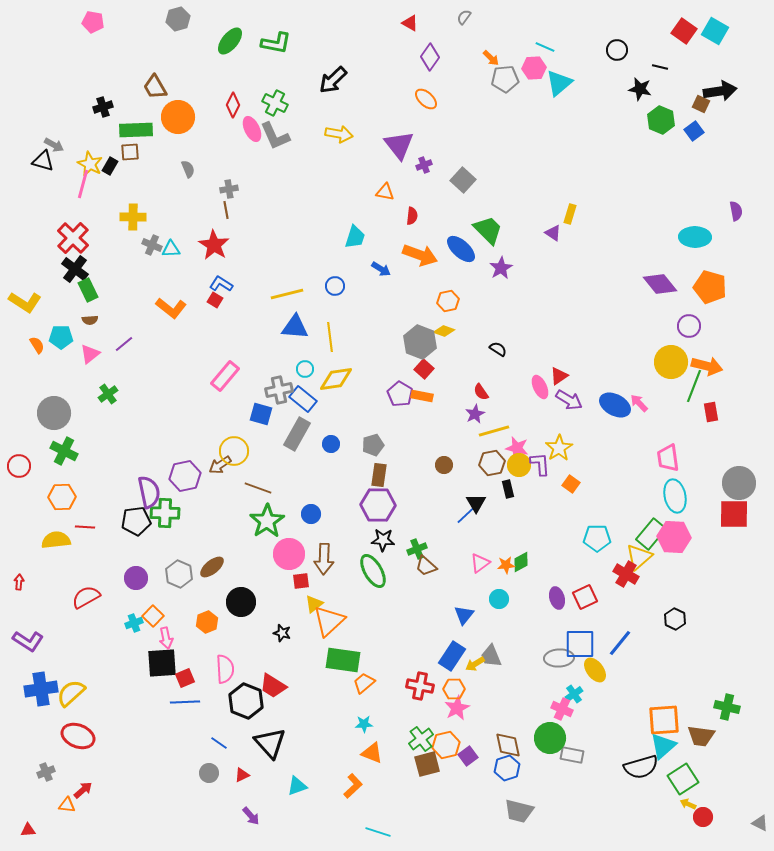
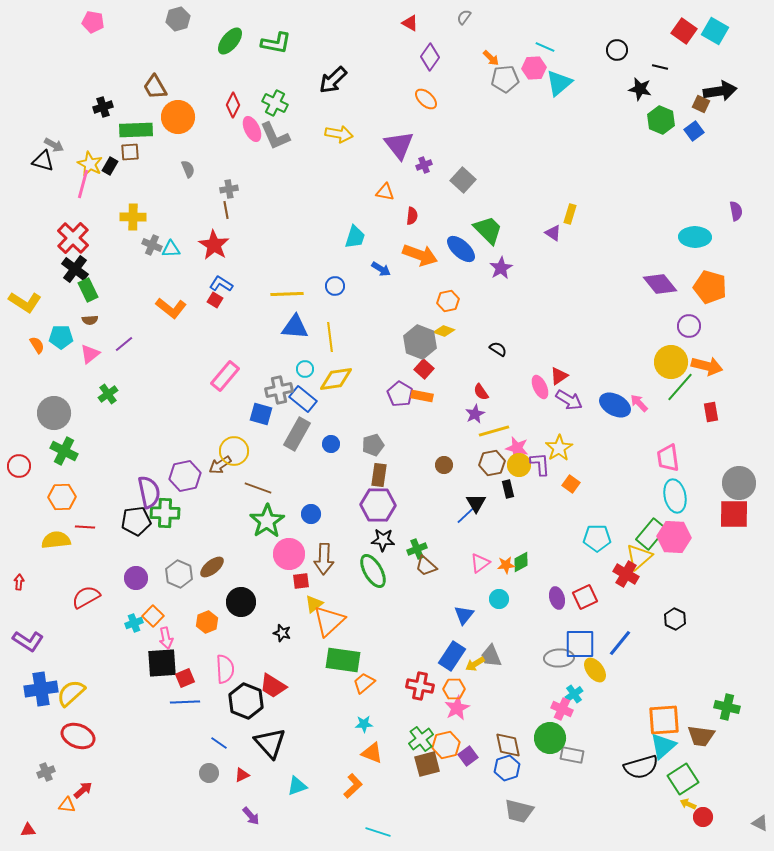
yellow line at (287, 294): rotated 12 degrees clockwise
green line at (694, 386): moved 14 px left, 1 px down; rotated 20 degrees clockwise
